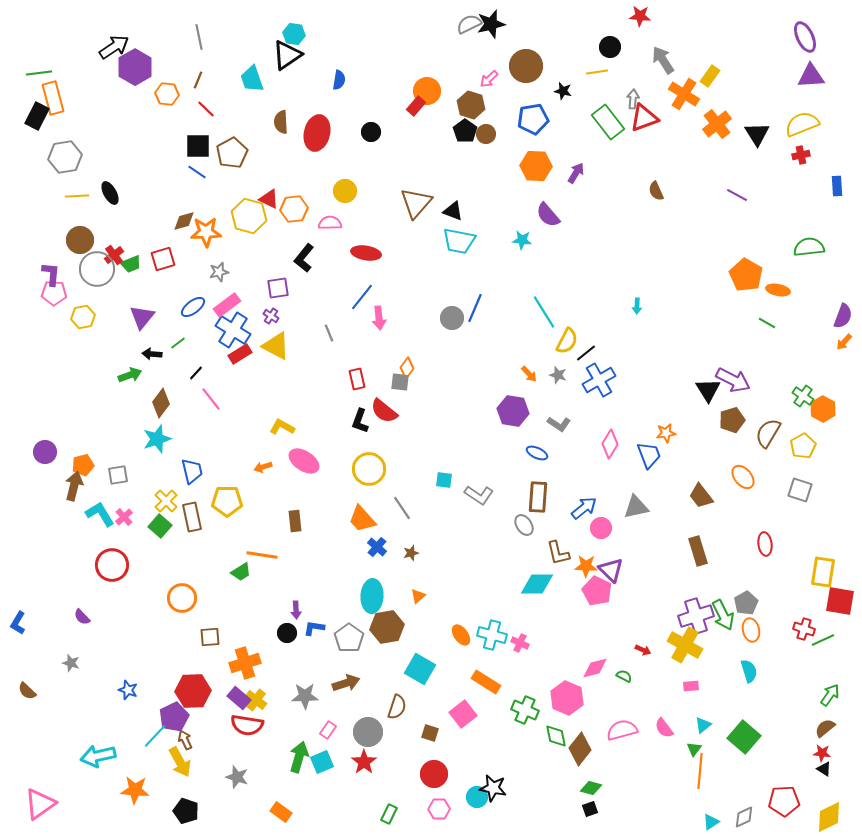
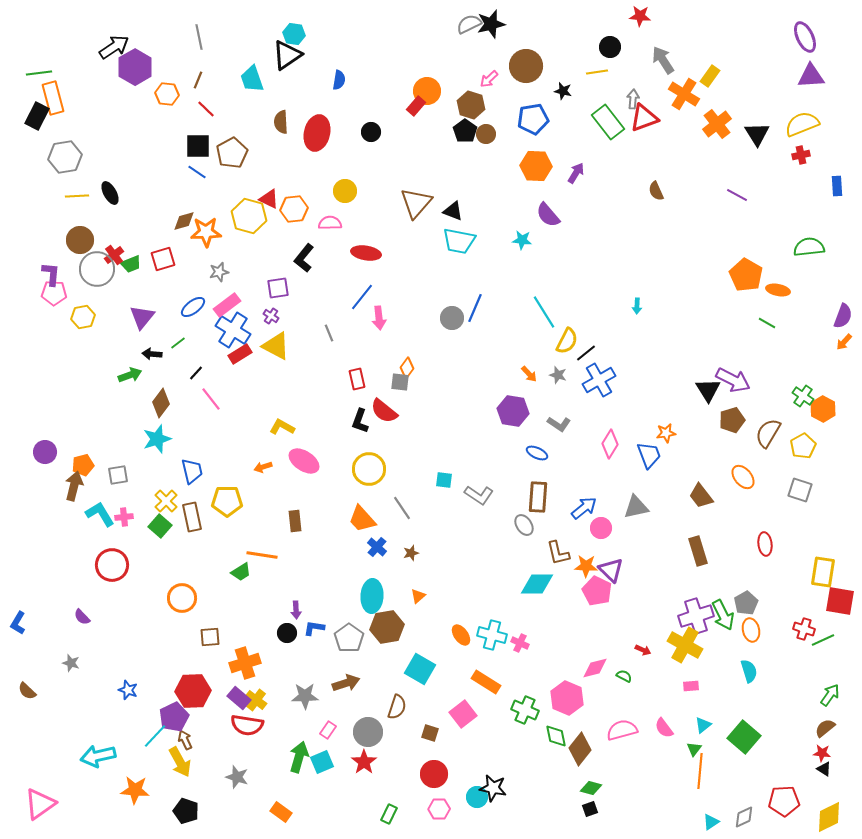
pink cross at (124, 517): rotated 36 degrees clockwise
